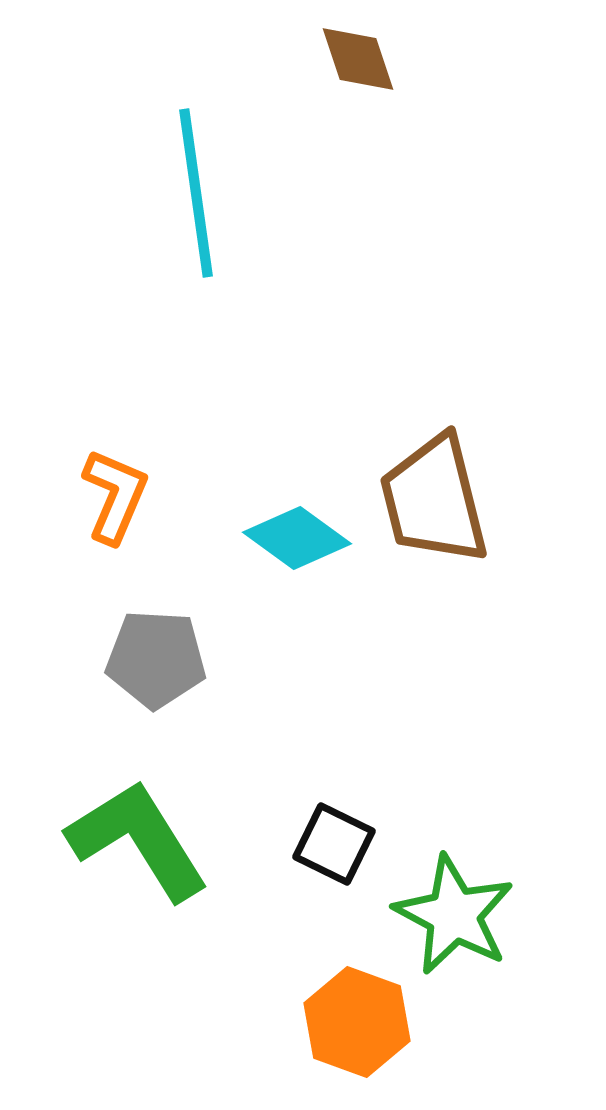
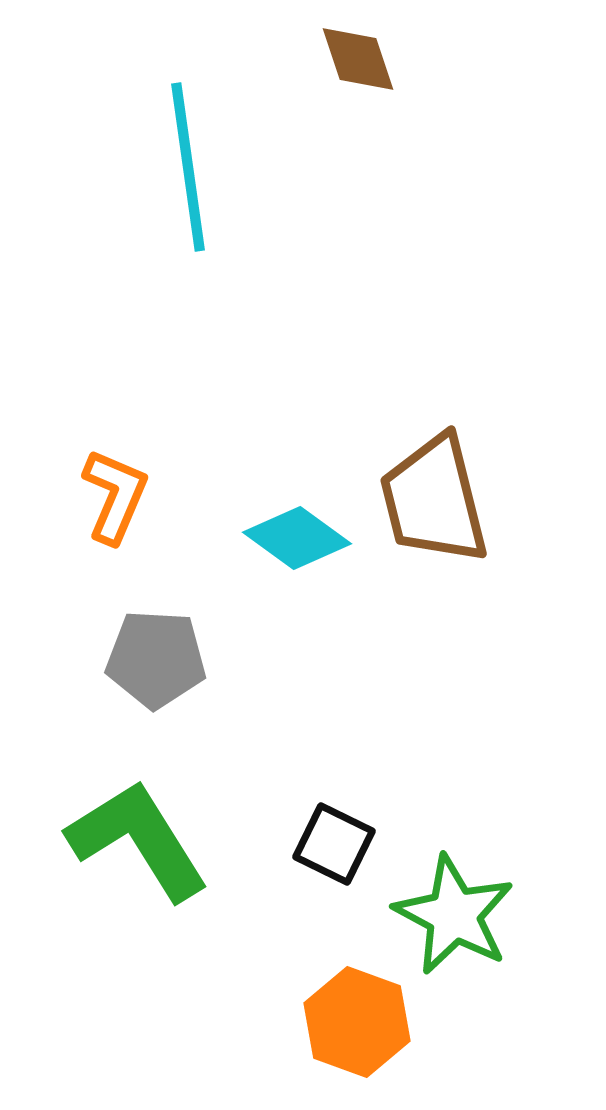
cyan line: moved 8 px left, 26 px up
